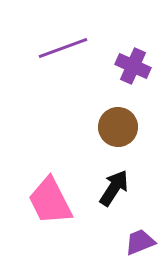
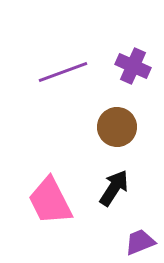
purple line: moved 24 px down
brown circle: moved 1 px left
